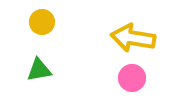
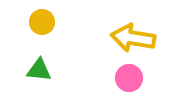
green triangle: rotated 16 degrees clockwise
pink circle: moved 3 px left
